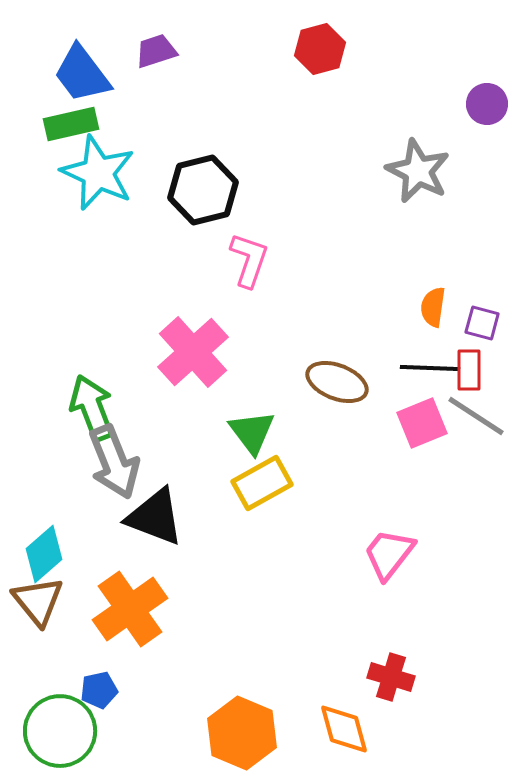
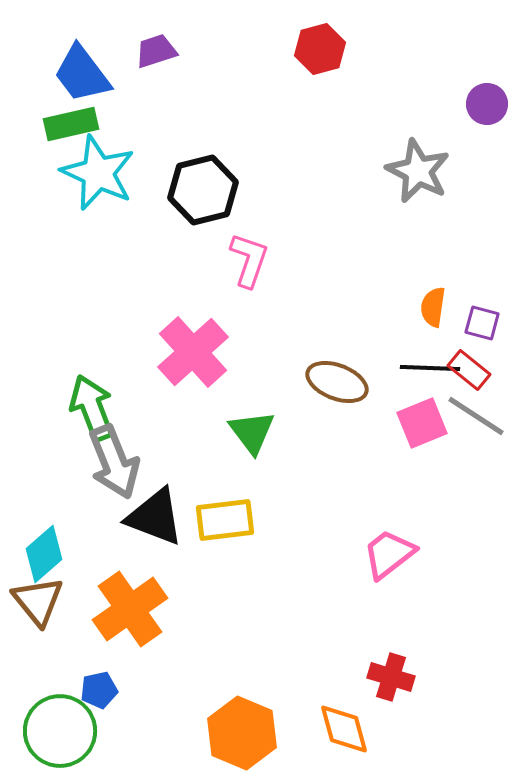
red rectangle: rotated 51 degrees counterclockwise
yellow rectangle: moved 37 px left, 37 px down; rotated 22 degrees clockwise
pink trapezoid: rotated 14 degrees clockwise
